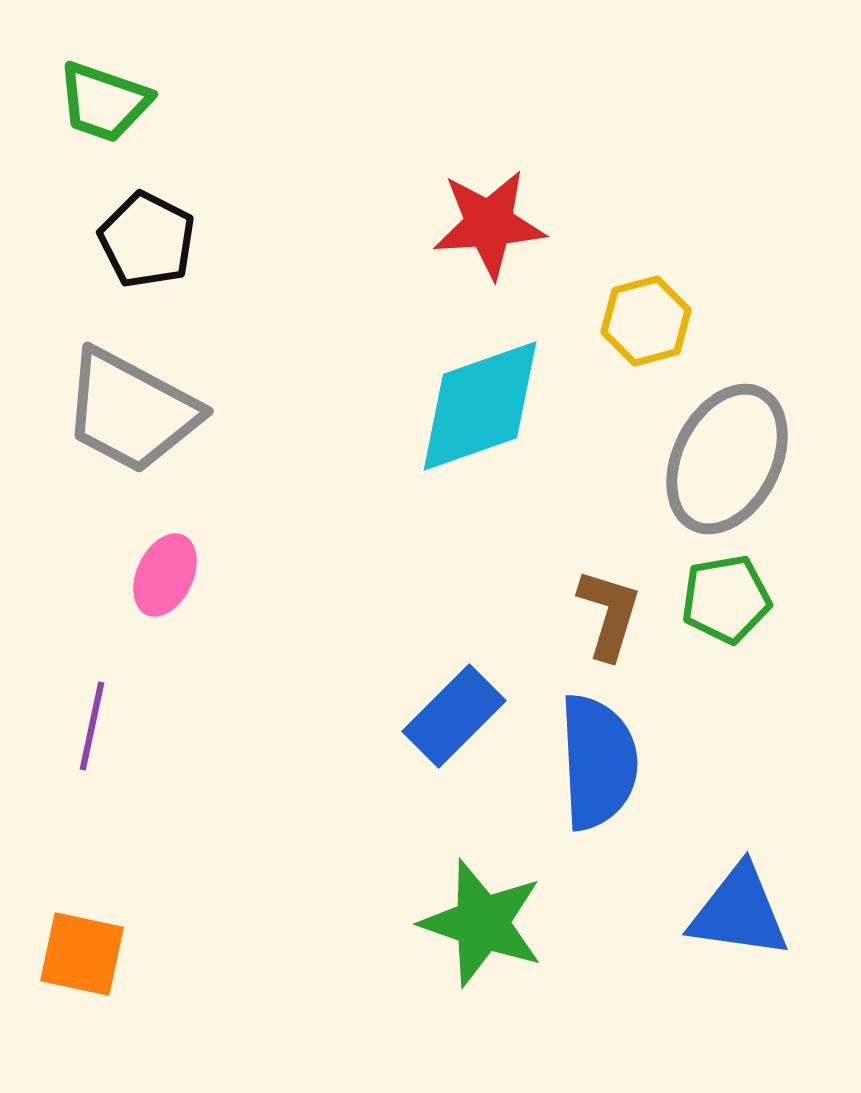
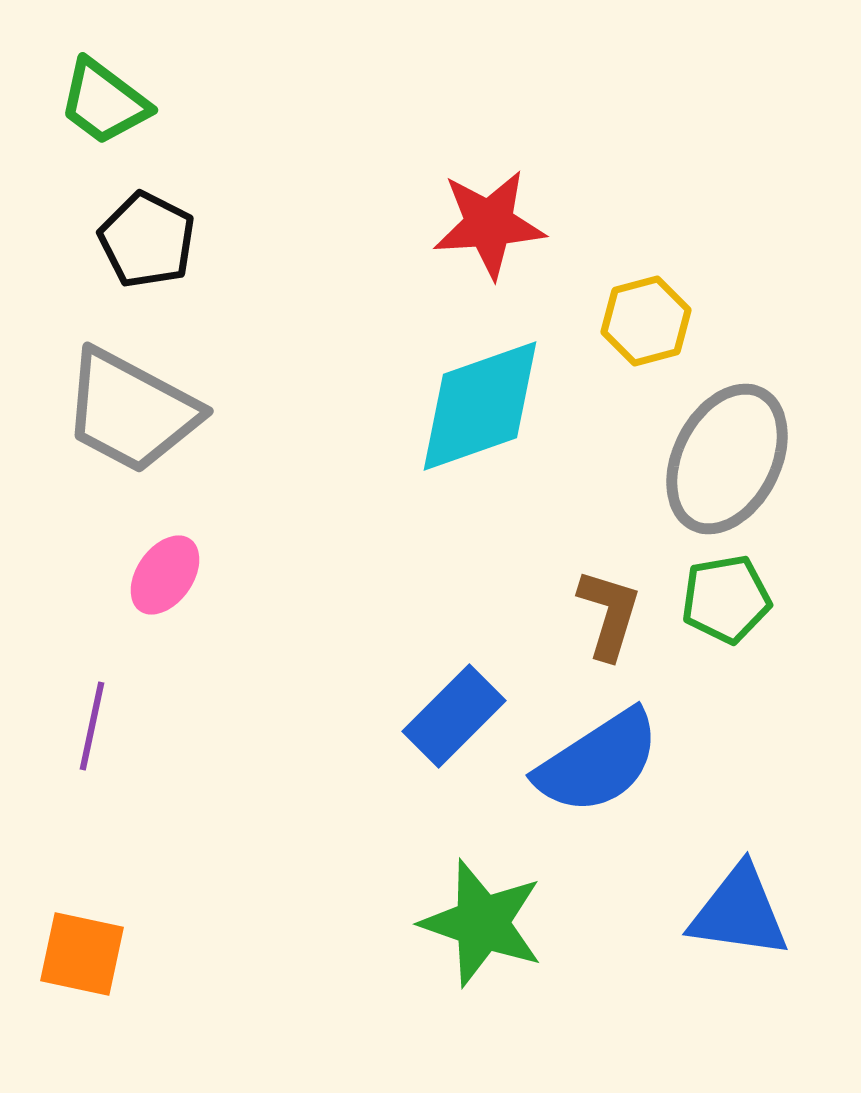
green trapezoid: rotated 18 degrees clockwise
pink ellipse: rotated 10 degrees clockwise
blue semicircle: rotated 60 degrees clockwise
